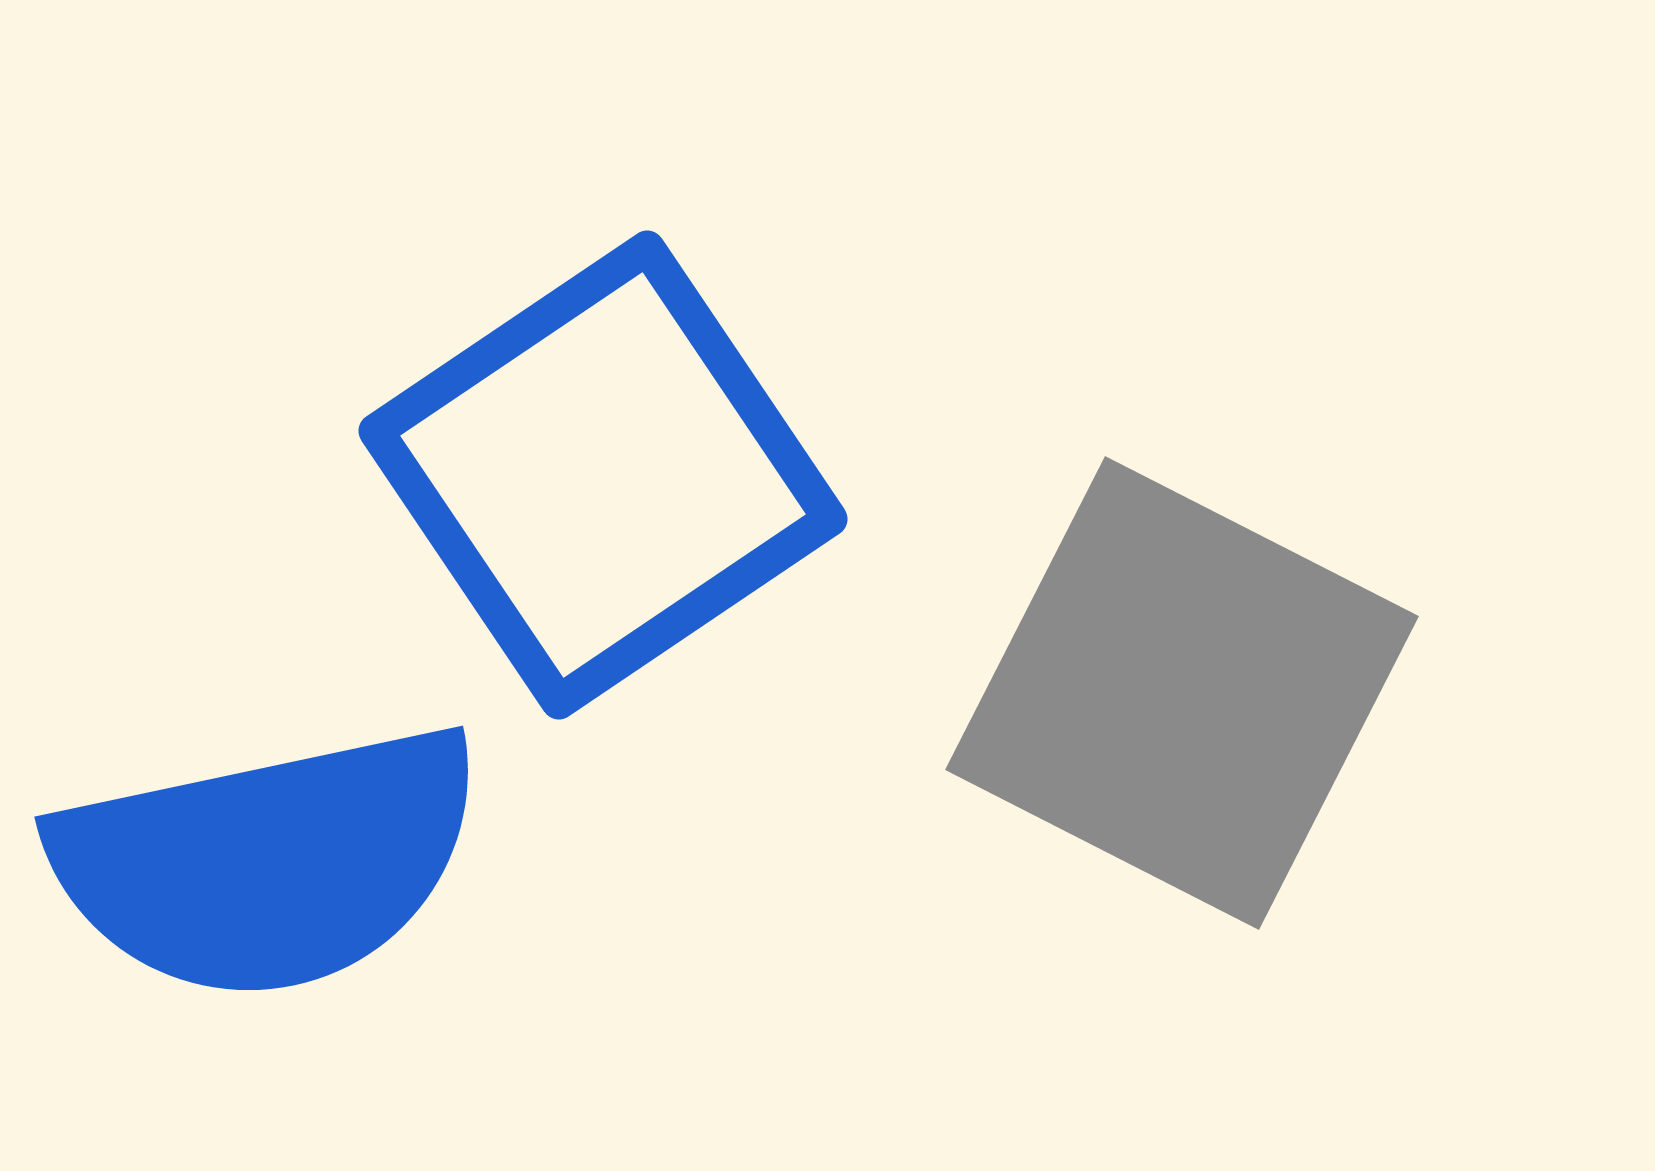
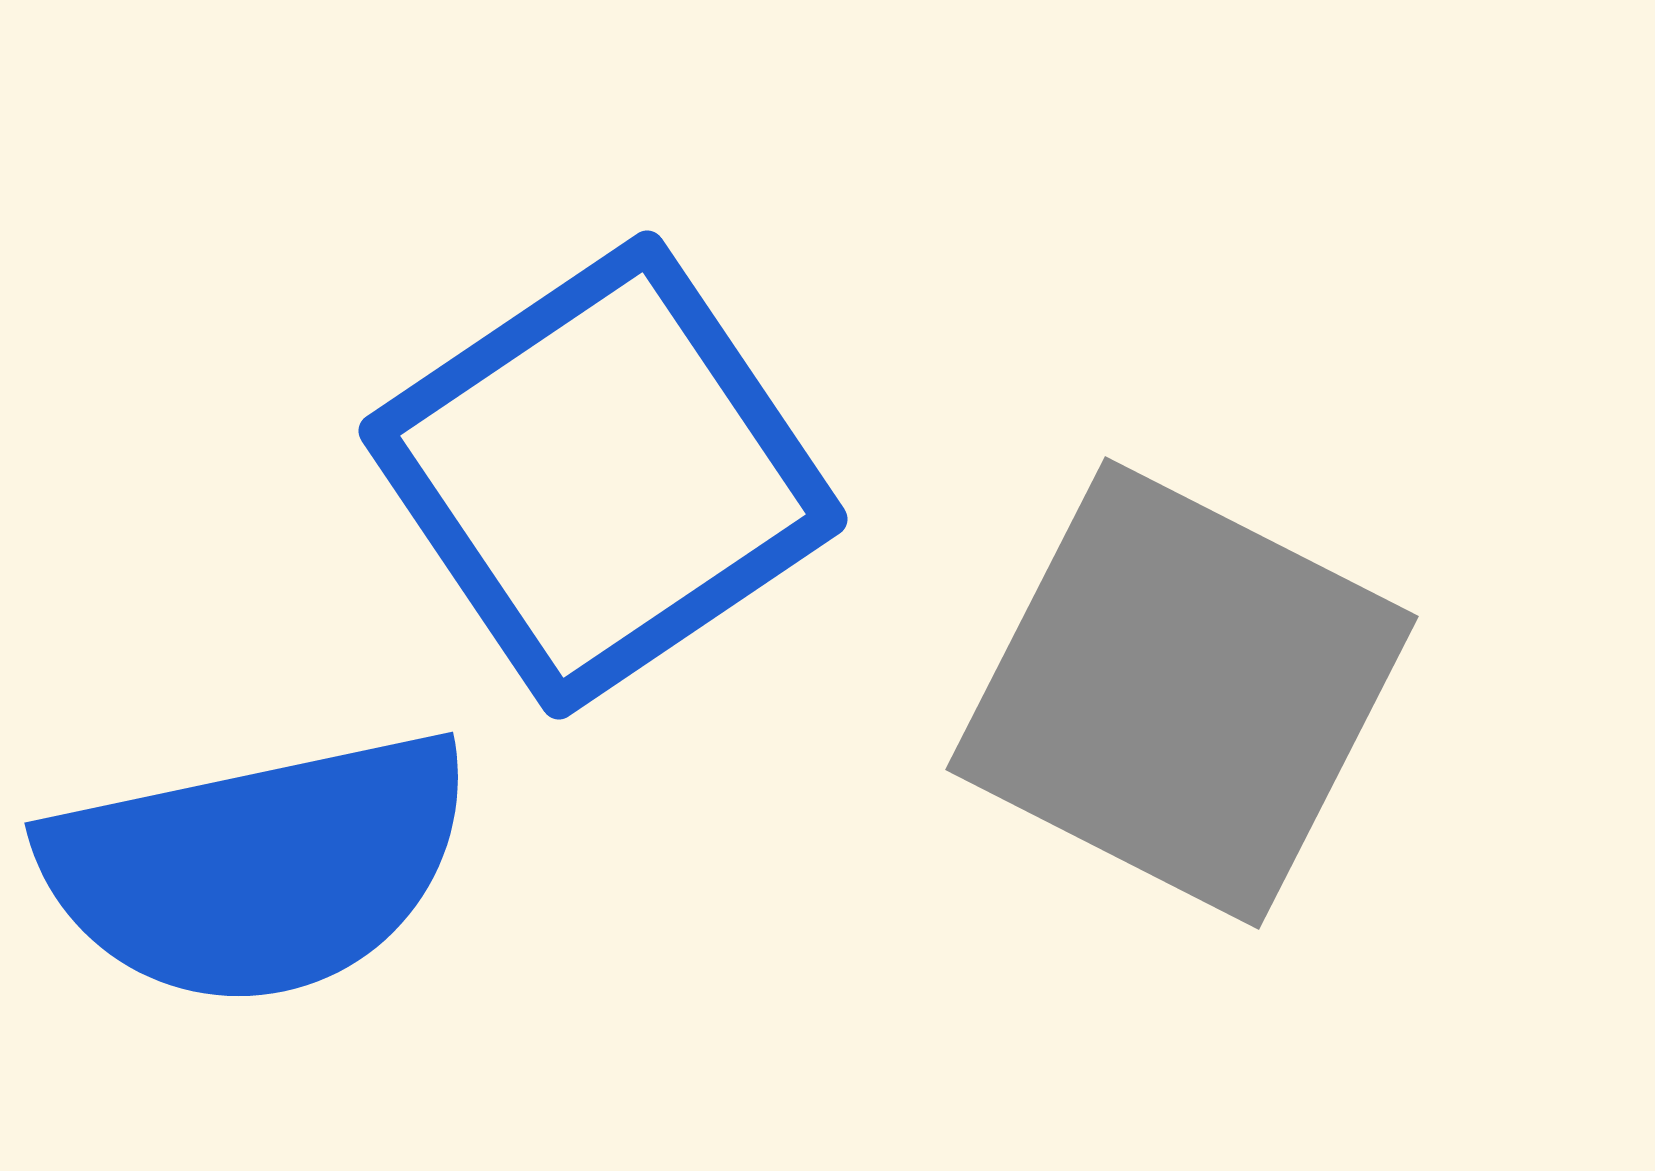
blue semicircle: moved 10 px left, 6 px down
